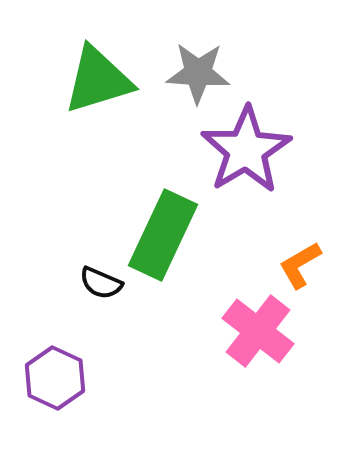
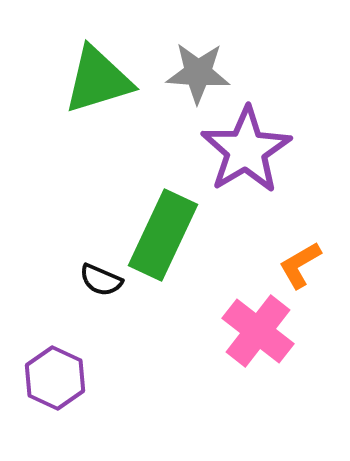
black semicircle: moved 3 px up
